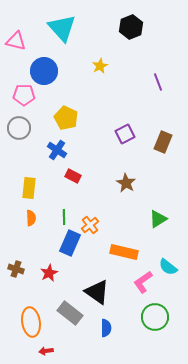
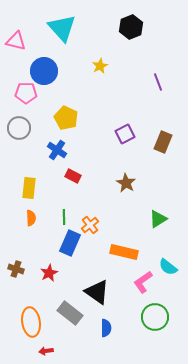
pink pentagon: moved 2 px right, 2 px up
